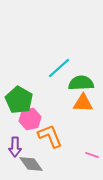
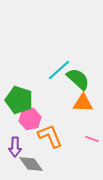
cyan line: moved 2 px down
green semicircle: moved 3 px left, 4 px up; rotated 45 degrees clockwise
green pentagon: rotated 12 degrees counterclockwise
pink line: moved 16 px up
